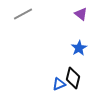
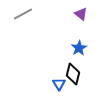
black diamond: moved 4 px up
blue triangle: rotated 40 degrees counterclockwise
